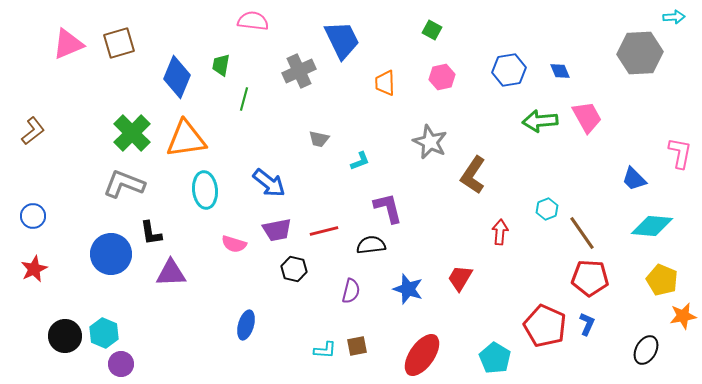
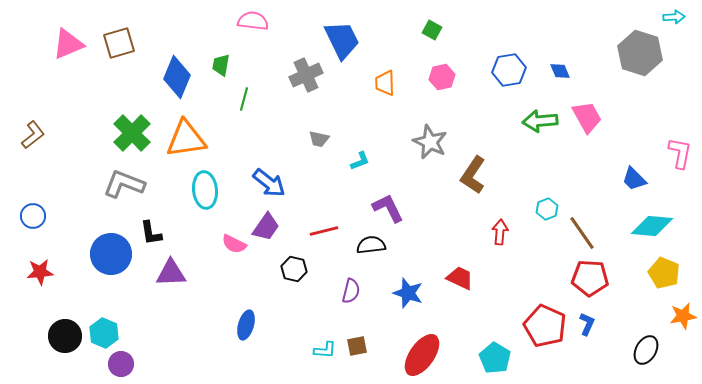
gray hexagon at (640, 53): rotated 21 degrees clockwise
gray cross at (299, 71): moved 7 px right, 4 px down
brown L-shape at (33, 131): moved 4 px down
purple L-shape at (388, 208): rotated 12 degrees counterclockwise
purple trapezoid at (277, 230): moved 11 px left, 3 px up; rotated 44 degrees counterclockwise
pink semicircle at (234, 244): rotated 10 degrees clockwise
red star at (34, 269): moved 6 px right, 3 px down; rotated 20 degrees clockwise
red trapezoid at (460, 278): rotated 84 degrees clockwise
yellow pentagon at (662, 280): moved 2 px right, 7 px up
blue star at (408, 289): moved 4 px down
